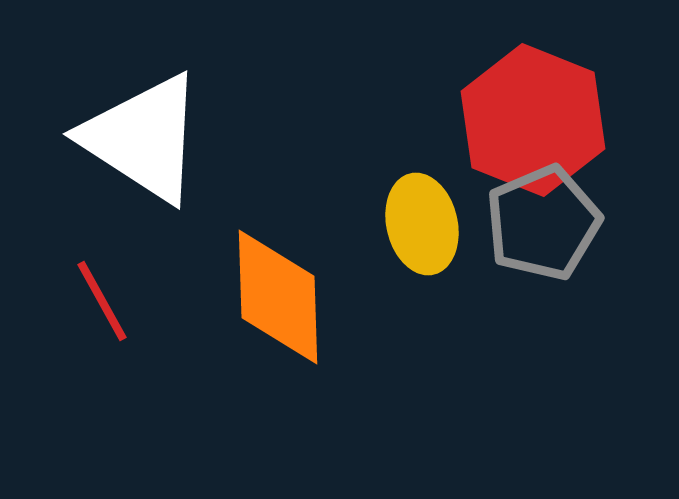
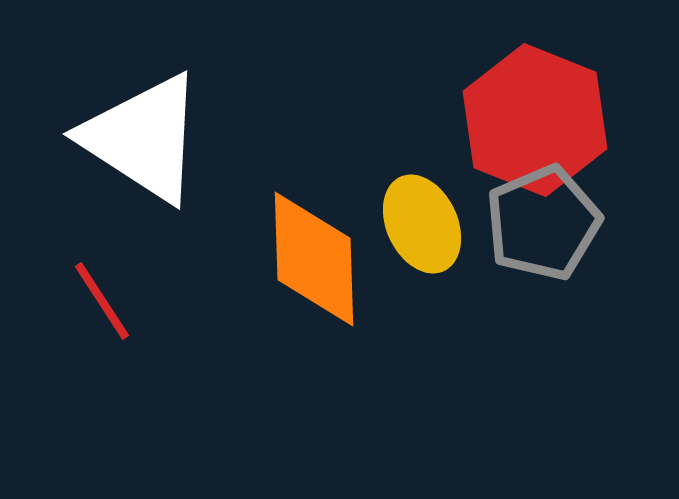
red hexagon: moved 2 px right
yellow ellipse: rotated 12 degrees counterclockwise
orange diamond: moved 36 px right, 38 px up
red line: rotated 4 degrees counterclockwise
